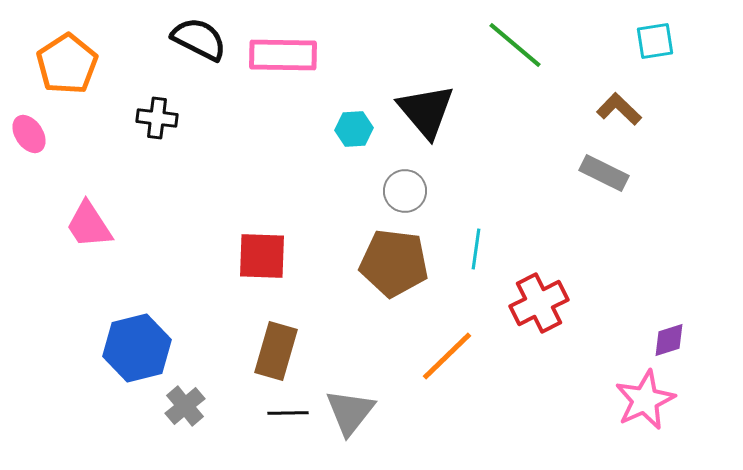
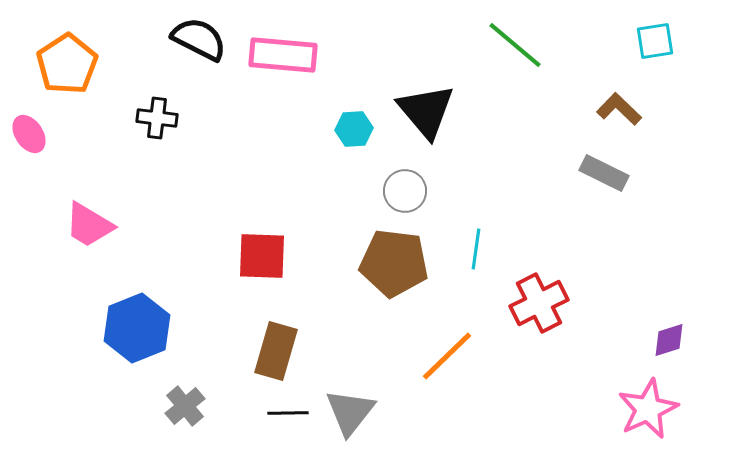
pink rectangle: rotated 4 degrees clockwise
pink trapezoid: rotated 26 degrees counterclockwise
blue hexagon: moved 20 px up; rotated 8 degrees counterclockwise
pink star: moved 3 px right, 9 px down
